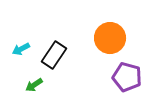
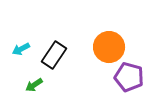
orange circle: moved 1 px left, 9 px down
purple pentagon: moved 2 px right
